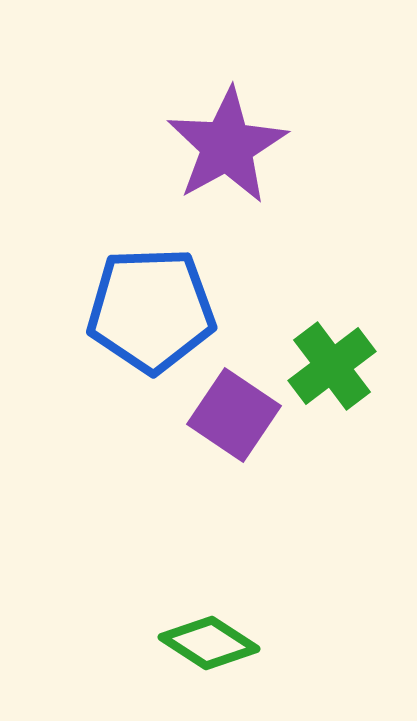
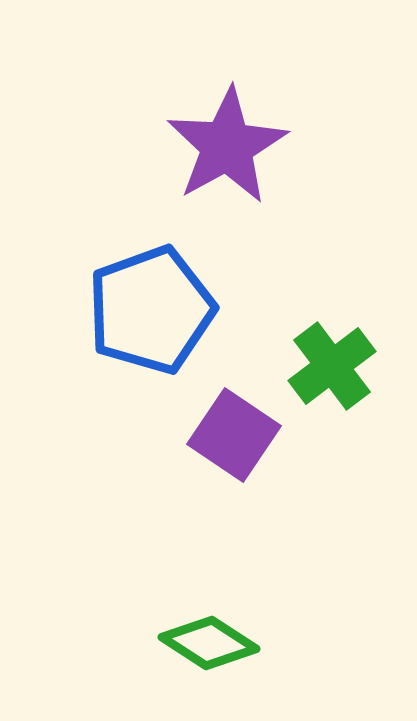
blue pentagon: rotated 18 degrees counterclockwise
purple square: moved 20 px down
